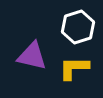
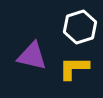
white hexagon: moved 2 px right
